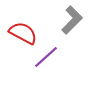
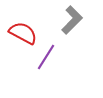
purple line: rotated 16 degrees counterclockwise
